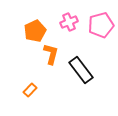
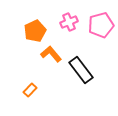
orange L-shape: rotated 55 degrees counterclockwise
